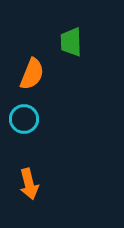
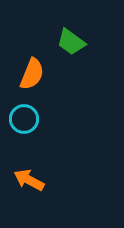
green trapezoid: rotated 52 degrees counterclockwise
orange arrow: moved 4 px up; rotated 132 degrees clockwise
